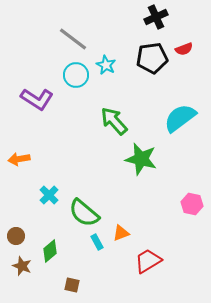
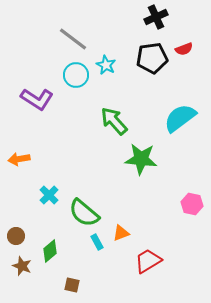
green star: rotated 8 degrees counterclockwise
